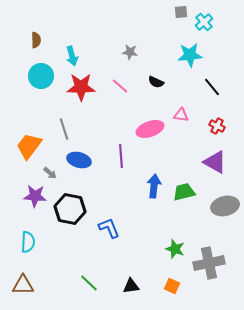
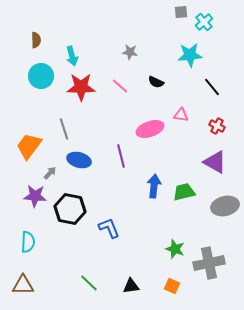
purple line: rotated 10 degrees counterclockwise
gray arrow: rotated 88 degrees counterclockwise
